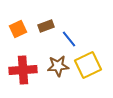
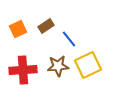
brown rectangle: rotated 14 degrees counterclockwise
